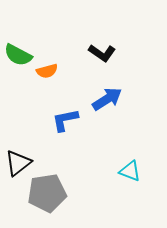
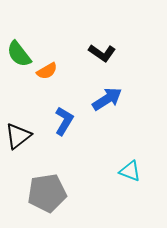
green semicircle: moved 1 px right, 1 px up; rotated 24 degrees clockwise
orange semicircle: rotated 15 degrees counterclockwise
blue L-shape: moved 1 px left, 1 px down; rotated 132 degrees clockwise
black triangle: moved 27 px up
